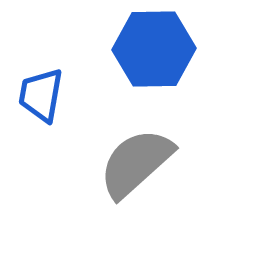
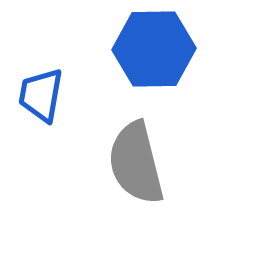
gray semicircle: rotated 62 degrees counterclockwise
